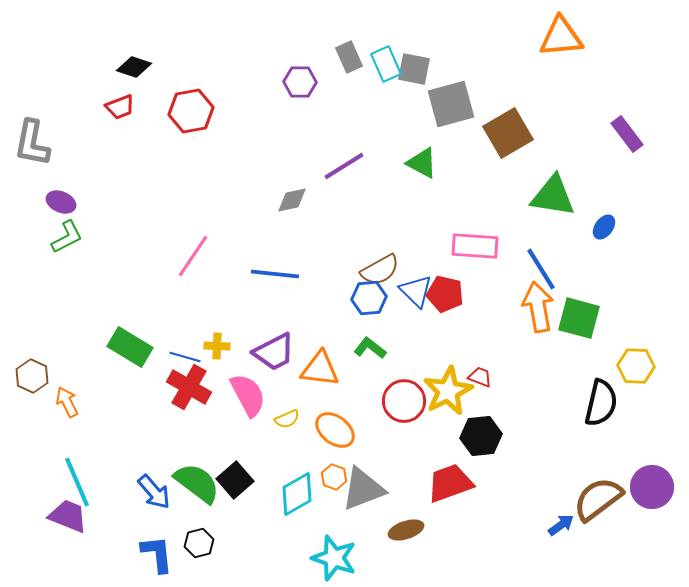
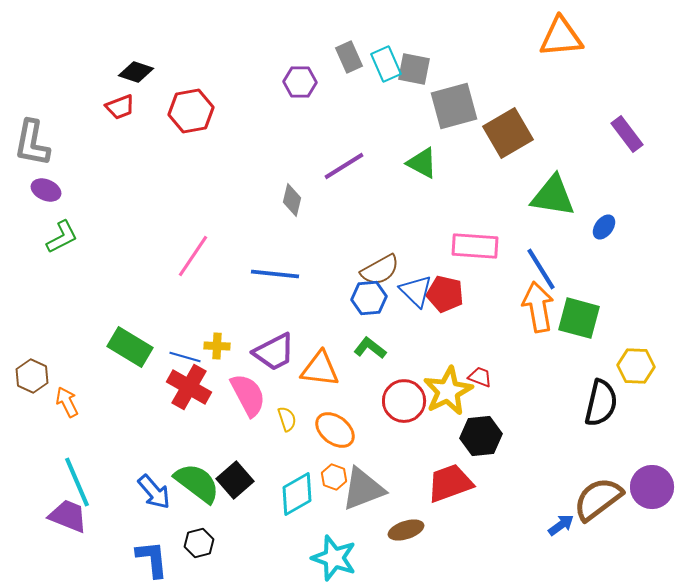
black diamond at (134, 67): moved 2 px right, 5 px down
gray square at (451, 104): moved 3 px right, 2 px down
gray diamond at (292, 200): rotated 64 degrees counterclockwise
purple ellipse at (61, 202): moved 15 px left, 12 px up
green L-shape at (67, 237): moved 5 px left
yellow semicircle at (287, 419): rotated 85 degrees counterclockwise
blue L-shape at (157, 554): moved 5 px left, 5 px down
